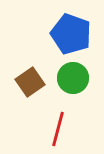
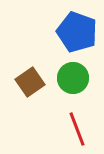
blue pentagon: moved 6 px right, 2 px up
red line: moved 19 px right; rotated 36 degrees counterclockwise
